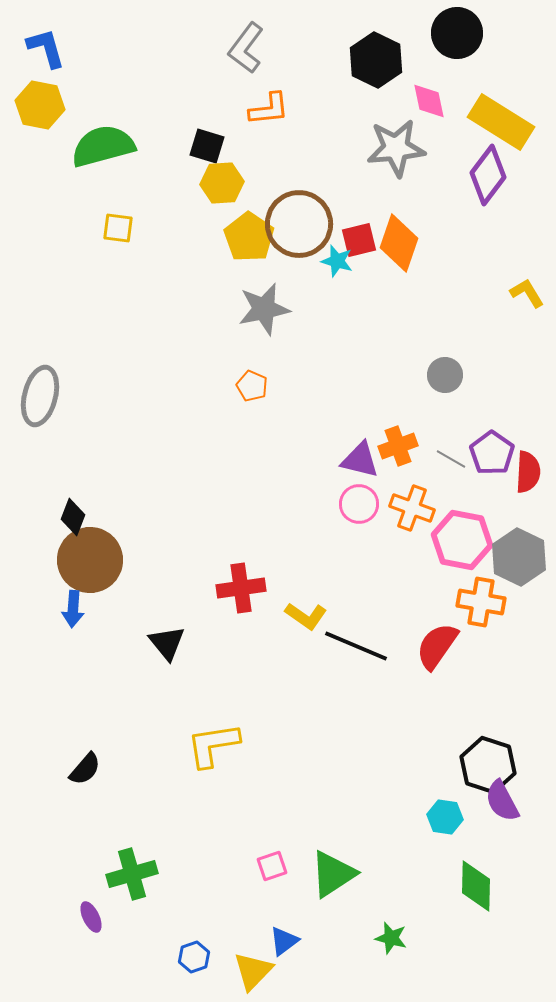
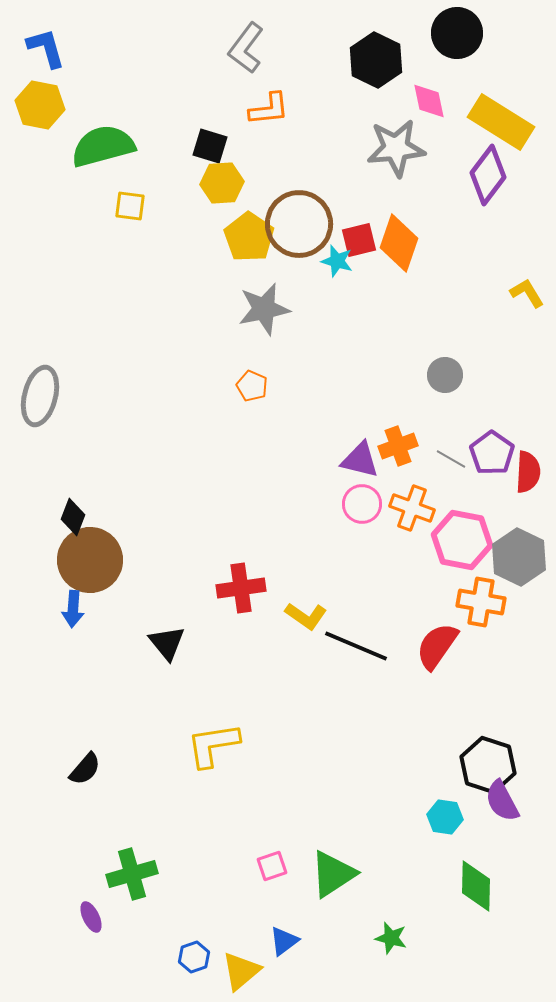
black square at (207, 146): moved 3 px right
yellow square at (118, 228): moved 12 px right, 22 px up
pink circle at (359, 504): moved 3 px right
yellow triangle at (253, 971): moved 12 px left; rotated 6 degrees clockwise
